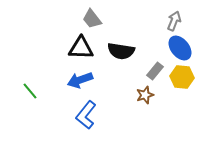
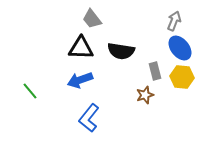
gray rectangle: rotated 54 degrees counterclockwise
blue L-shape: moved 3 px right, 3 px down
